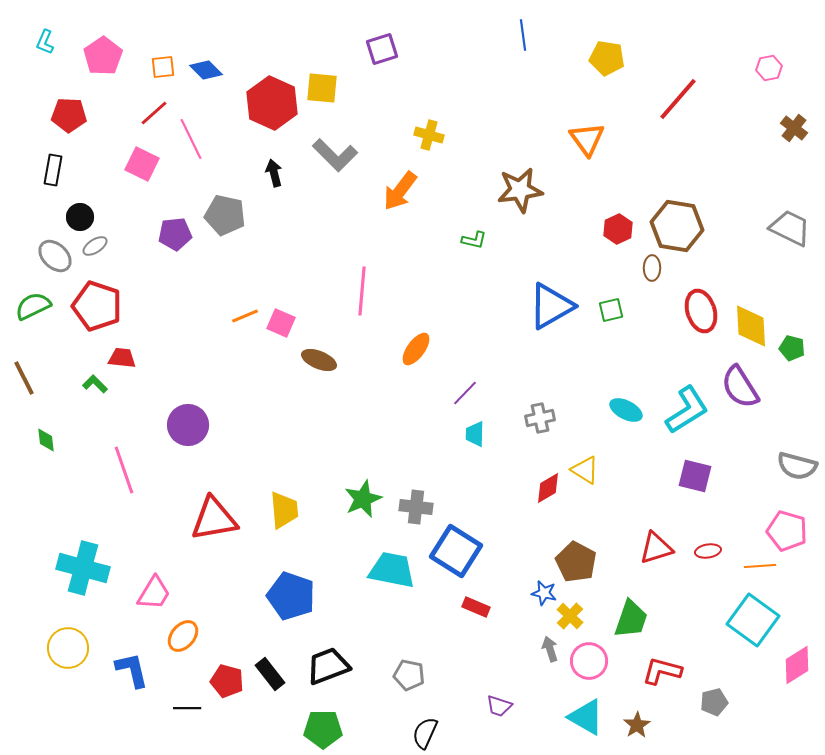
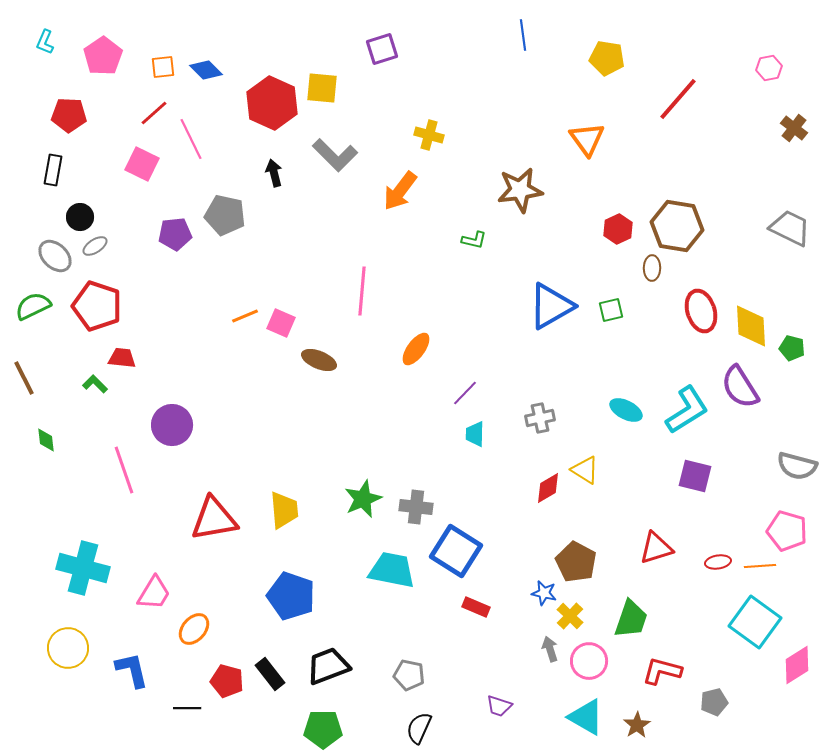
purple circle at (188, 425): moved 16 px left
red ellipse at (708, 551): moved 10 px right, 11 px down
cyan square at (753, 620): moved 2 px right, 2 px down
orange ellipse at (183, 636): moved 11 px right, 7 px up
black semicircle at (425, 733): moved 6 px left, 5 px up
